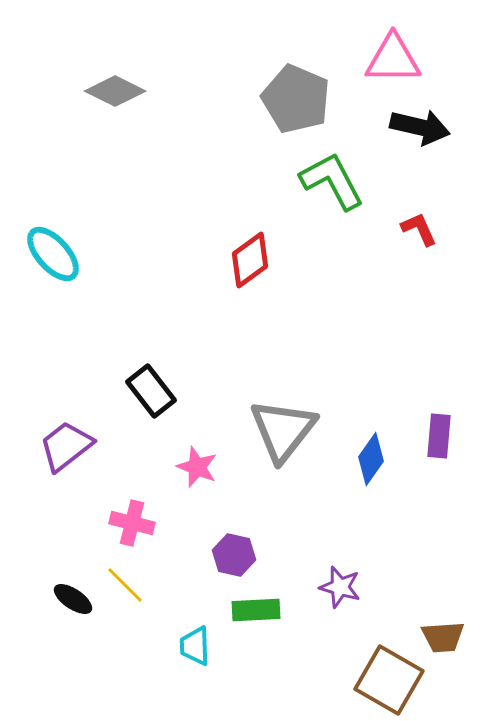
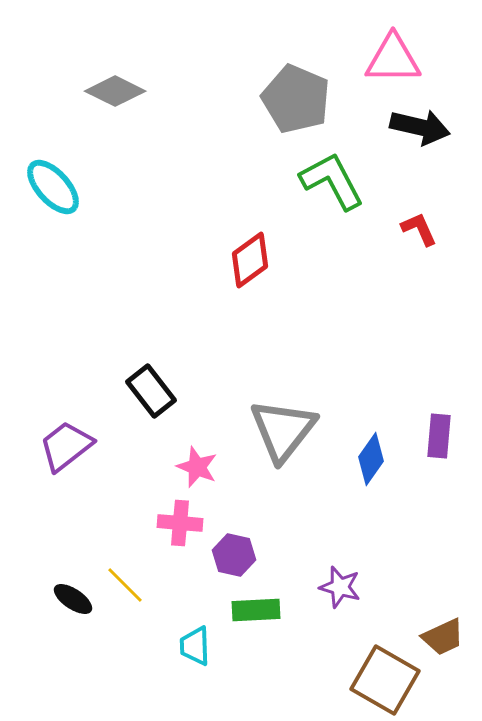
cyan ellipse: moved 67 px up
pink cross: moved 48 px right; rotated 9 degrees counterclockwise
brown trapezoid: rotated 21 degrees counterclockwise
brown square: moved 4 px left
